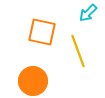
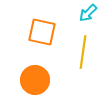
yellow line: moved 5 px right, 1 px down; rotated 28 degrees clockwise
orange circle: moved 2 px right, 1 px up
